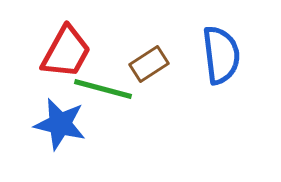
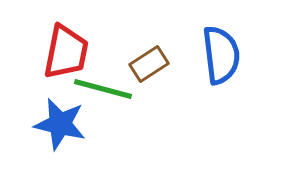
red trapezoid: rotated 18 degrees counterclockwise
